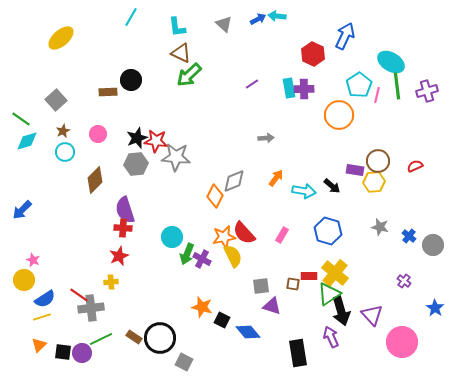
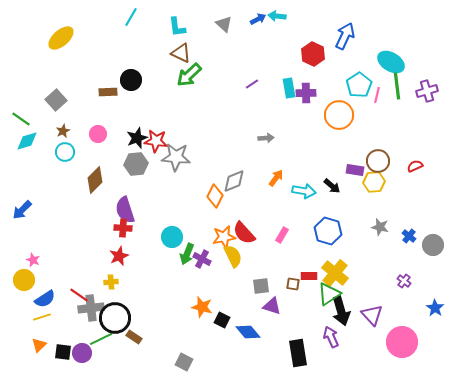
purple cross at (304, 89): moved 2 px right, 4 px down
black circle at (160, 338): moved 45 px left, 20 px up
